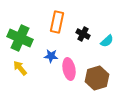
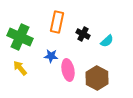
green cross: moved 1 px up
pink ellipse: moved 1 px left, 1 px down
brown hexagon: rotated 15 degrees counterclockwise
